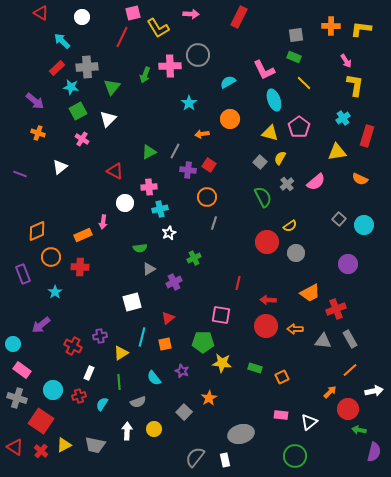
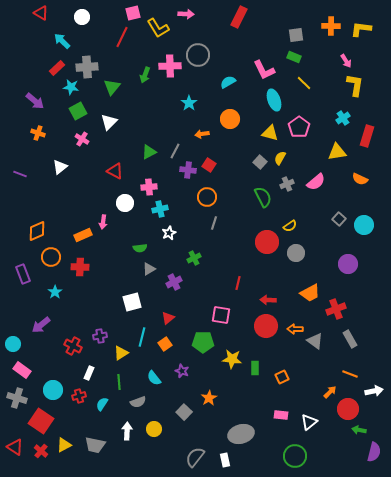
pink arrow at (191, 14): moved 5 px left
white triangle at (108, 119): moved 1 px right, 3 px down
gray cross at (287, 184): rotated 16 degrees clockwise
gray triangle at (323, 341): moved 8 px left; rotated 30 degrees clockwise
orange square at (165, 344): rotated 24 degrees counterclockwise
yellow star at (222, 363): moved 10 px right, 4 px up
green rectangle at (255, 368): rotated 72 degrees clockwise
orange line at (350, 370): moved 4 px down; rotated 63 degrees clockwise
